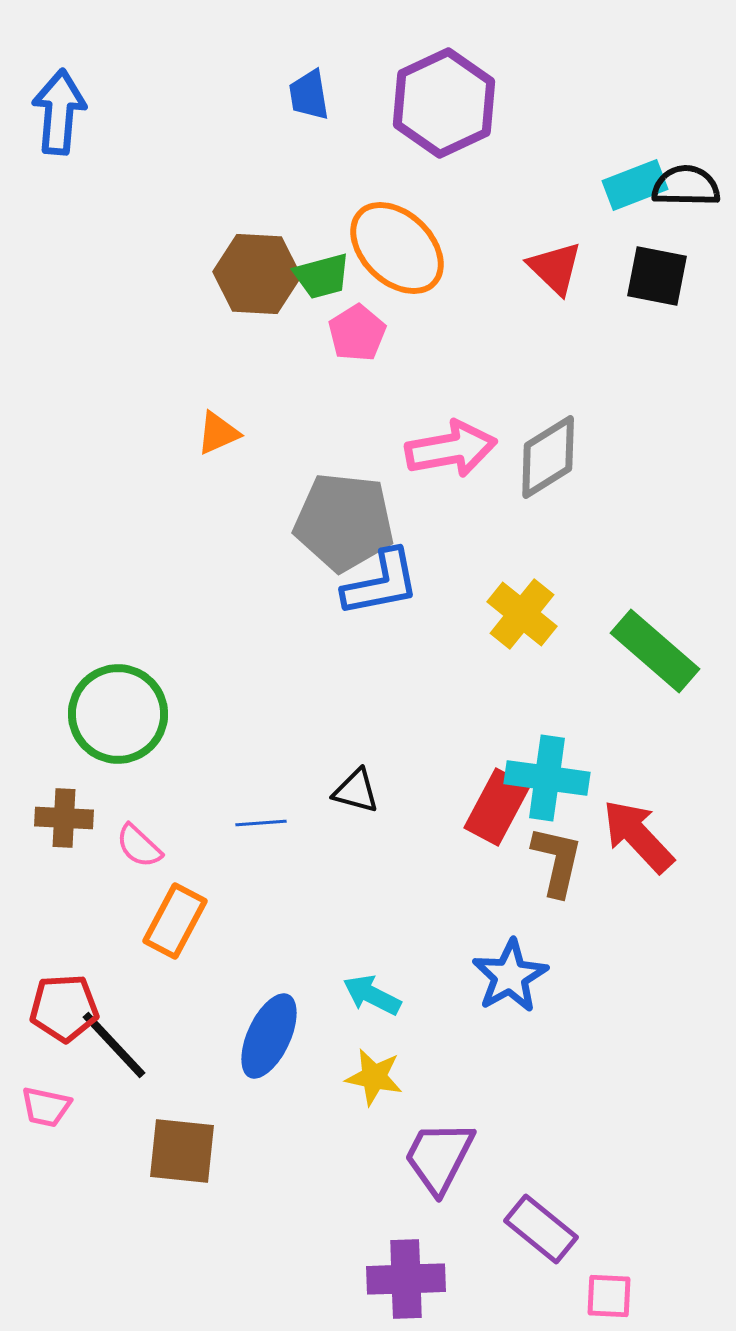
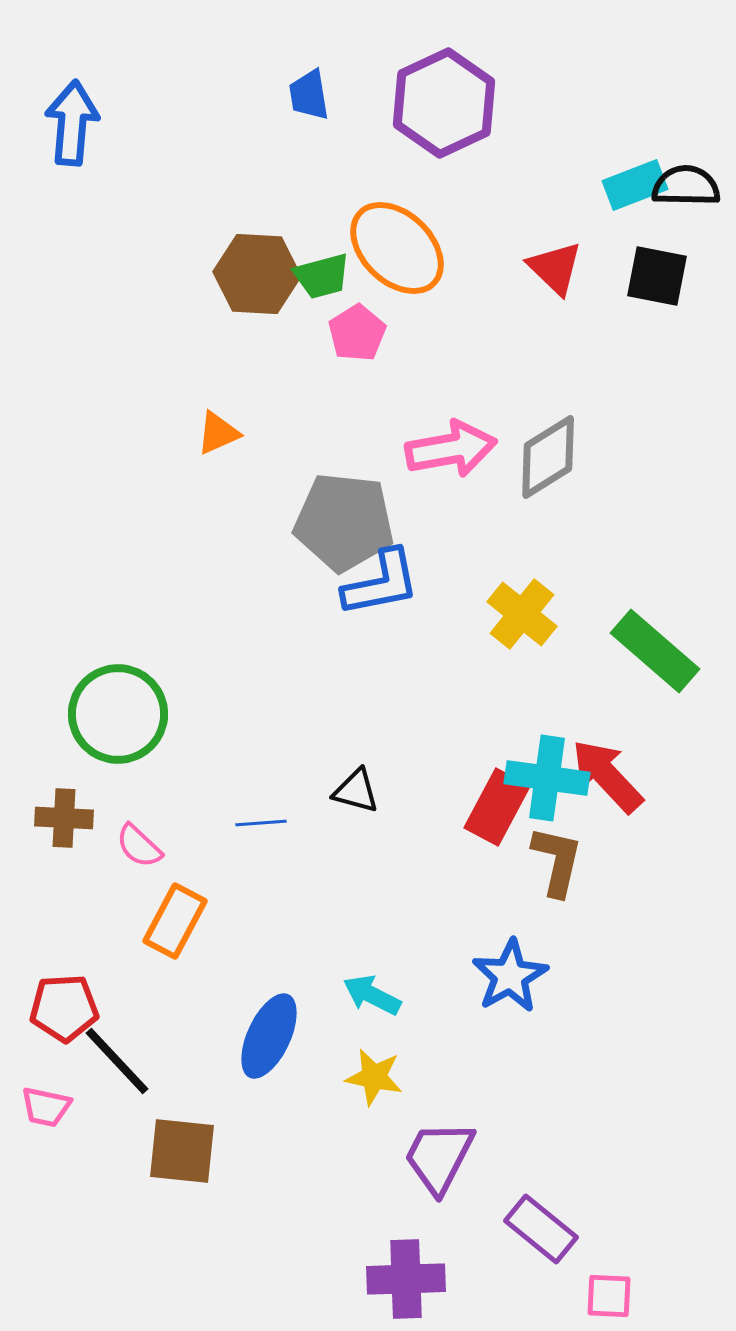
blue arrow: moved 13 px right, 11 px down
red arrow: moved 31 px left, 60 px up
black line: moved 3 px right, 16 px down
